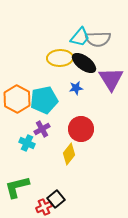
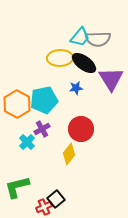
orange hexagon: moved 5 px down
cyan cross: moved 1 px up; rotated 21 degrees clockwise
